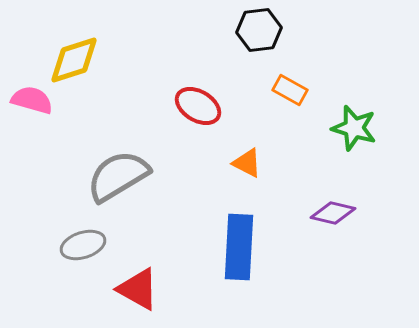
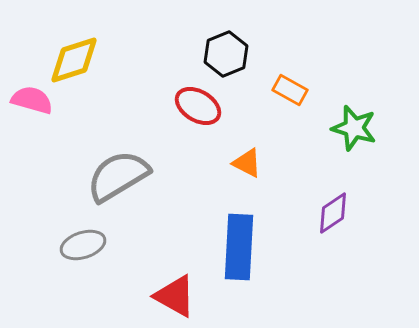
black hexagon: moved 33 px left, 24 px down; rotated 15 degrees counterclockwise
purple diamond: rotated 48 degrees counterclockwise
red triangle: moved 37 px right, 7 px down
